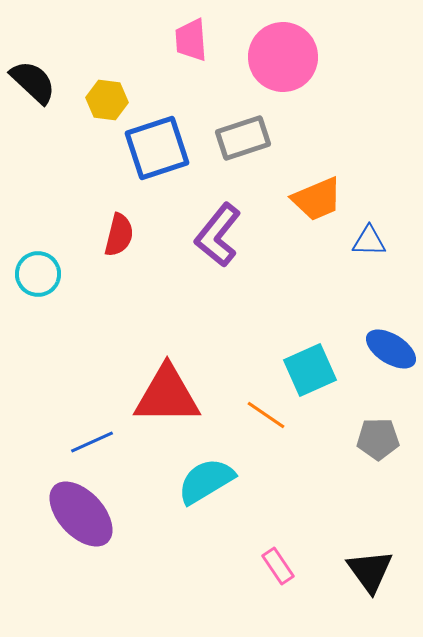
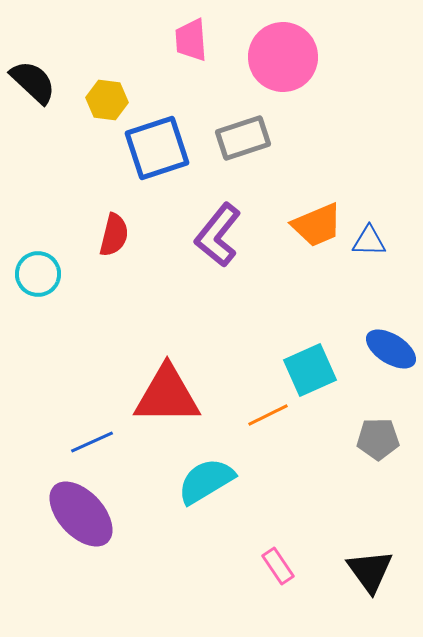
orange trapezoid: moved 26 px down
red semicircle: moved 5 px left
orange line: moved 2 px right; rotated 60 degrees counterclockwise
